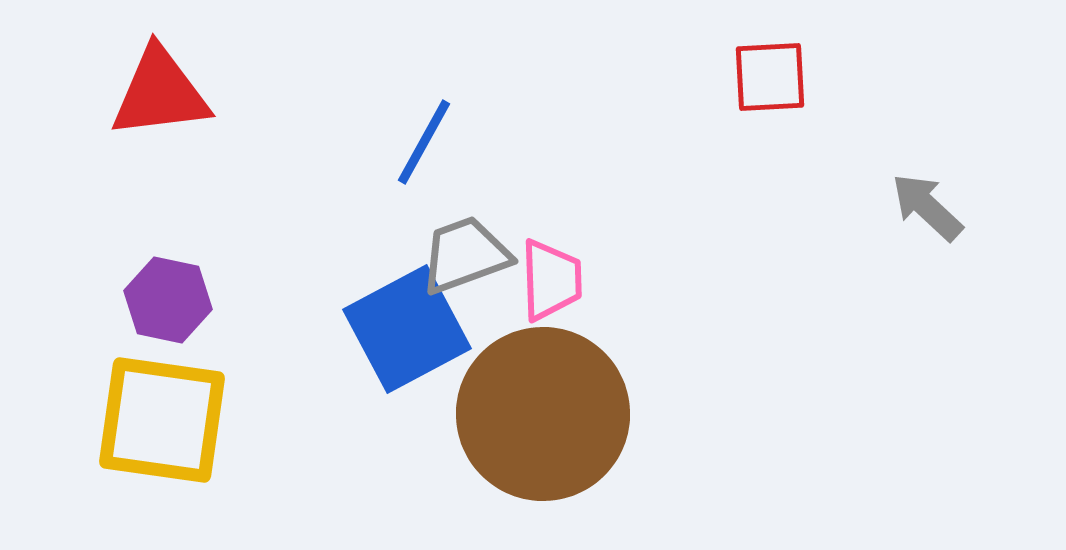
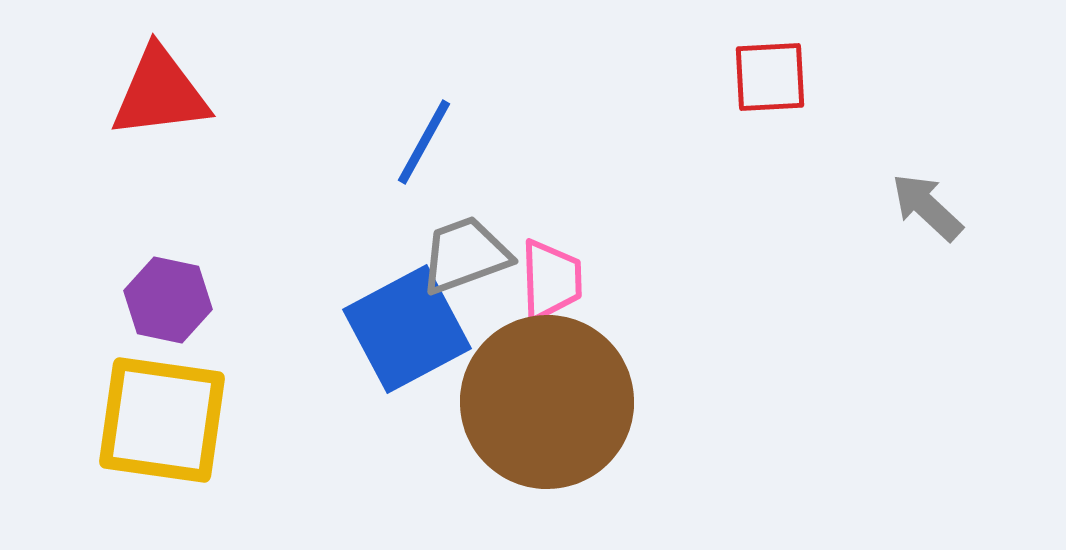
brown circle: moved 4 px right, 12 px up
